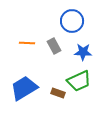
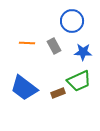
blue trapezoid: rotated 112 degrees counterclockwise
brown rectangle: rotated 40 degrees counterclockwise
